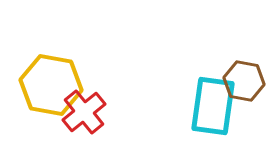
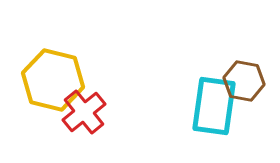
yellow hexagon: moved 2 px right, 5 px up; rotated 4 degrees clockwise
cyan rectangle: moved 1 px right
